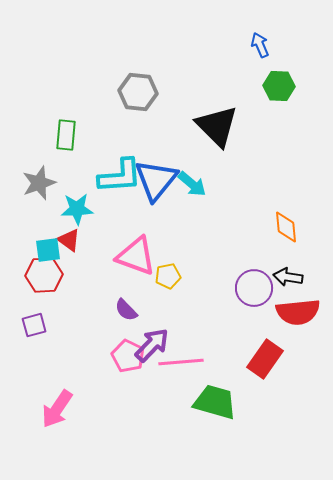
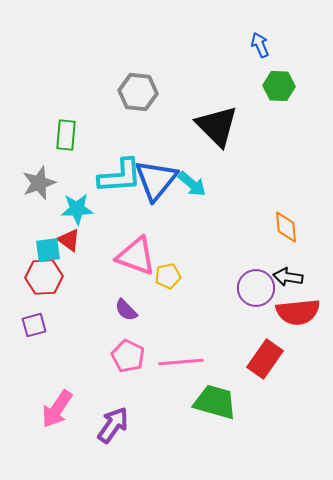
red hexagon: moved 2 px down
purple circle: moved 2 px right
purple arrow: moved 39 px left, 80 px down; rotated 9 degrees counterclockwise
